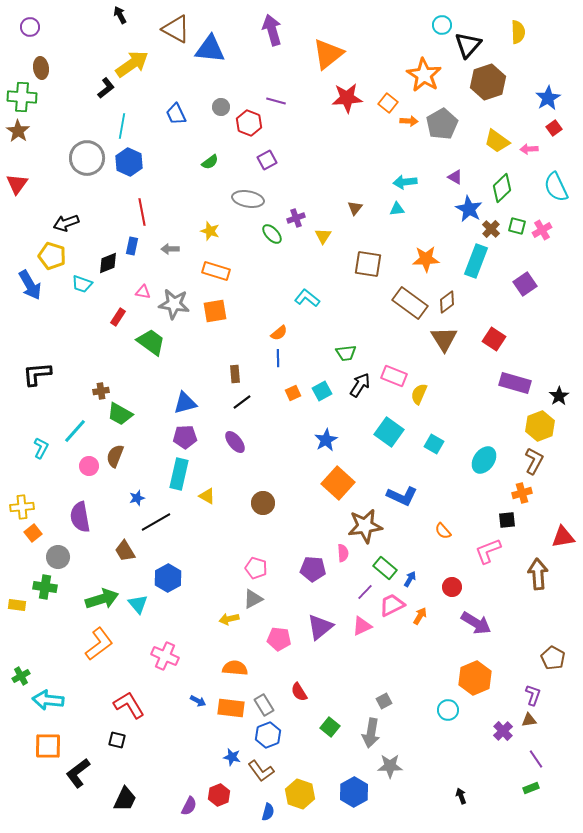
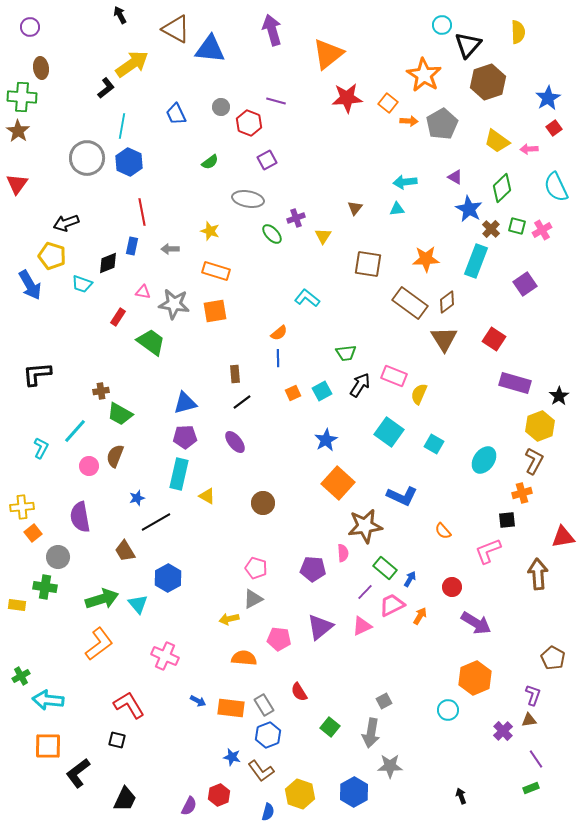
orange semicircle at (235, 668): moved 9 px right, 10 px up
